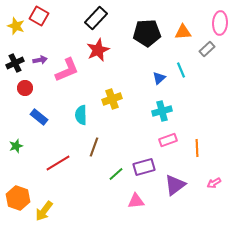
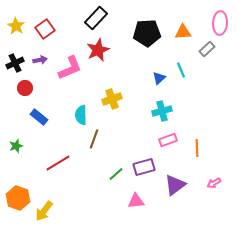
red square: moved 6 px right, 13 px down; rotated 24 degrees clockwise
yellow star: rotated 12 degrees clockwise
pink L-shape: moved 3 px right, 2 px up
brown line: moved 8 px up
